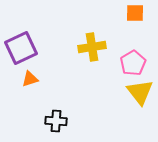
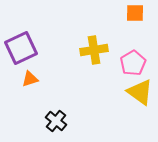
yellow cross: moved 2 px right, 3 px down
yellow triangle: rotated 16 degrees counterclockwise
black cross: rotated 35 degrees clockwise
